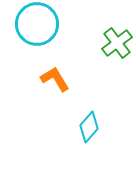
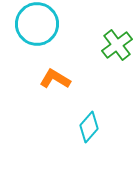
green cross: moved 2 px down
orange L-shape: rotated 28 degrees counterclockwise
